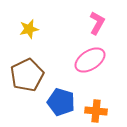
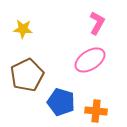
yellow star: moved 6 px left; rotated 18 degrees clockwise
